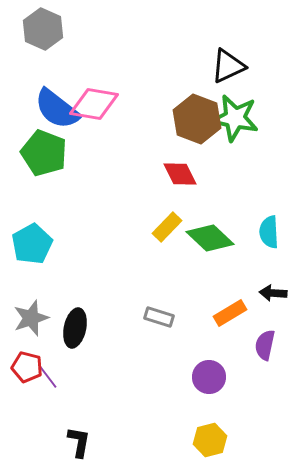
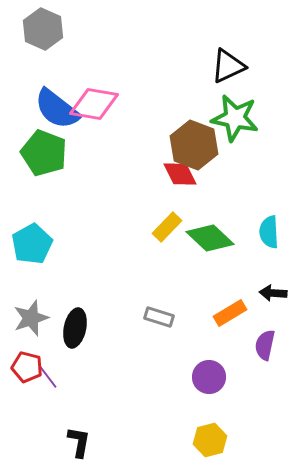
brown hexagon: moved 3 px left, 26 px down
